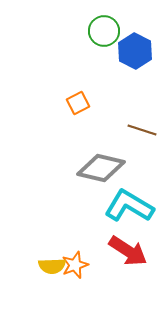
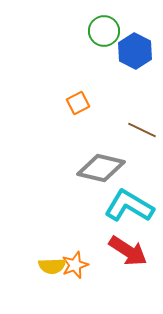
brown line: rotated 8 degrees clockwise
